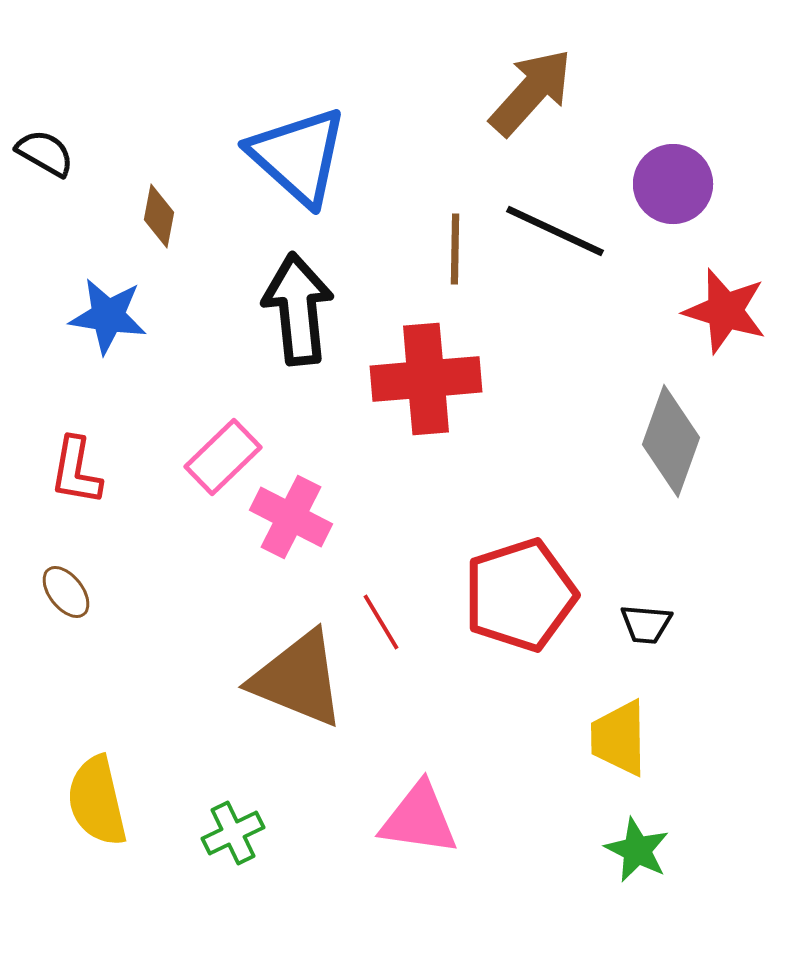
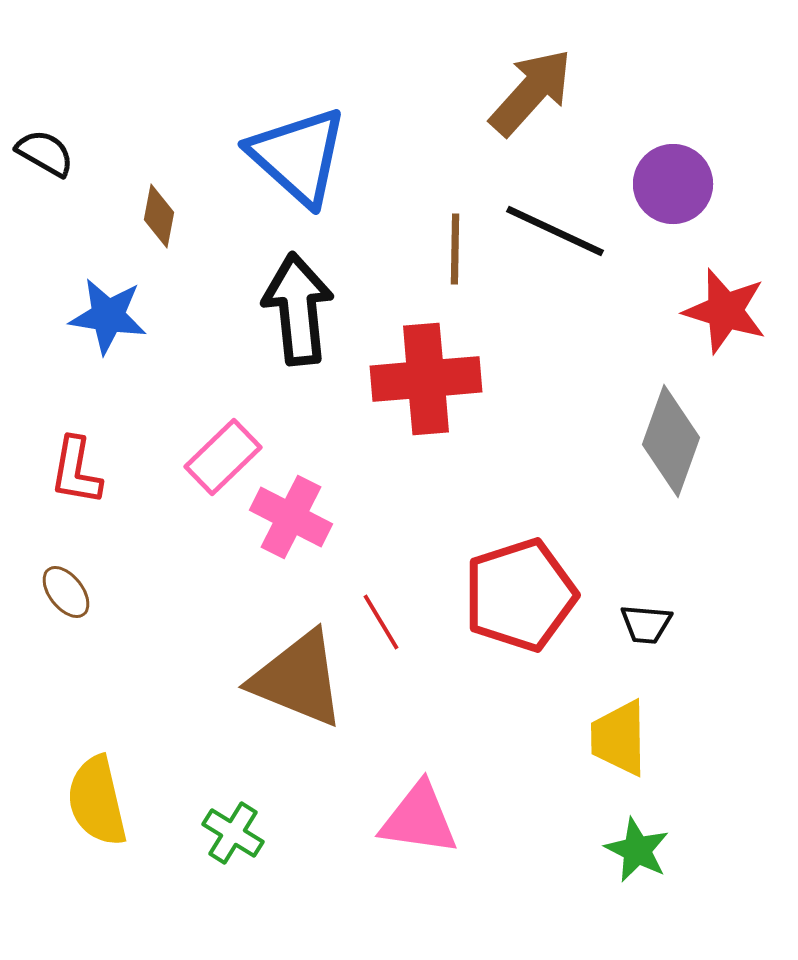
green cross: rotated 32 degrees counterclockwise
